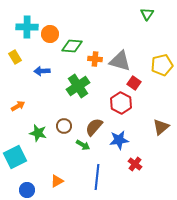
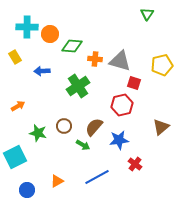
red square: rotated 16 degrees counterclockwise
red hexagon: moved 1 px right, 2 px down; rotated 20 degrees clockwise
blue line: rotated 55 degrees clockwise
